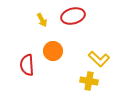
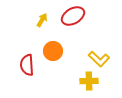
red ellipse: rotated 15 degrees counterclockwise
yellow arrow: rotated 120 degrees counterclockwise
yellow cross: rotated 12 degrees counterclockwise
